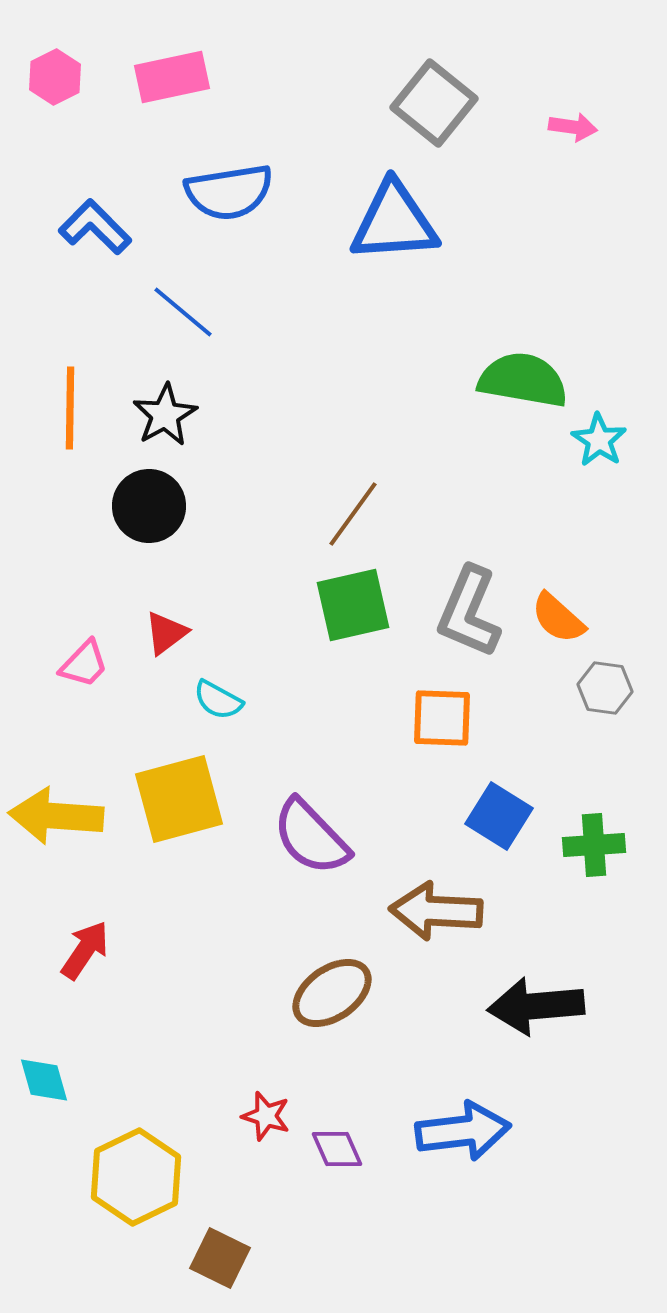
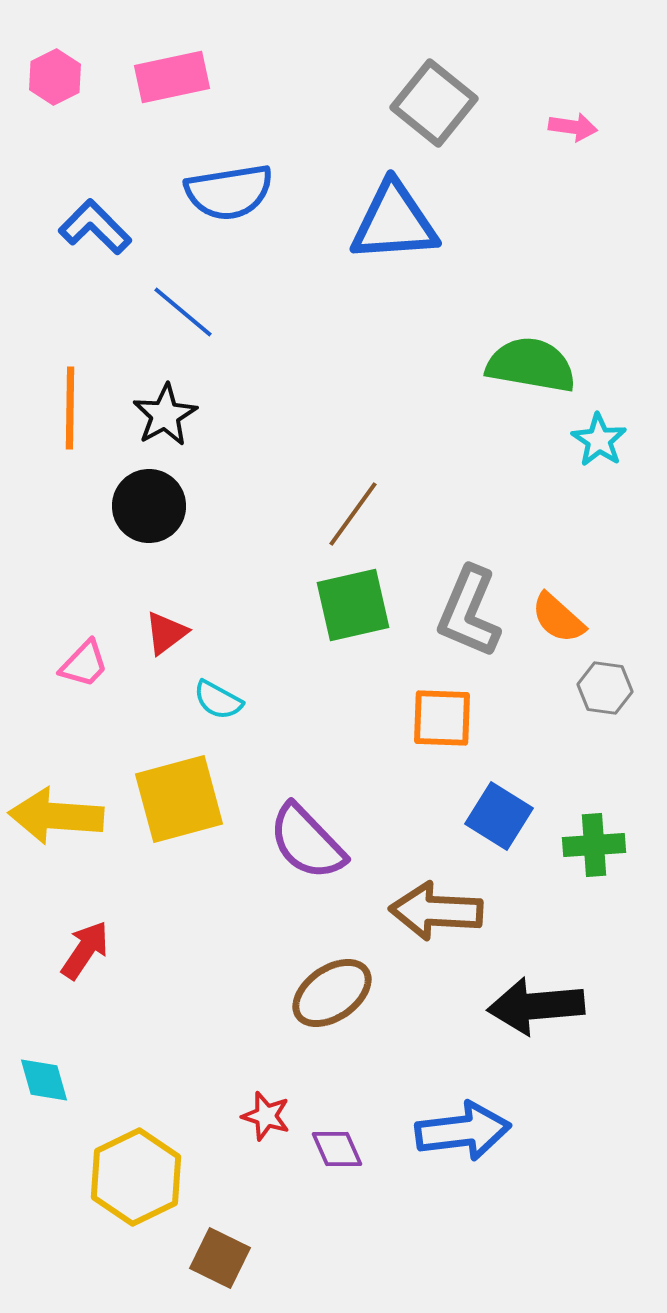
green semicircle: moved 8 px right, 15 px up
purple semicircle: moved 4 px left, 5 px down
